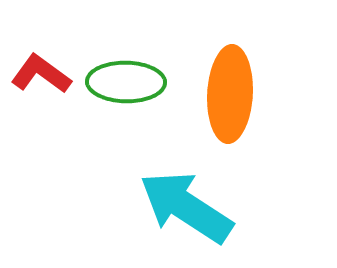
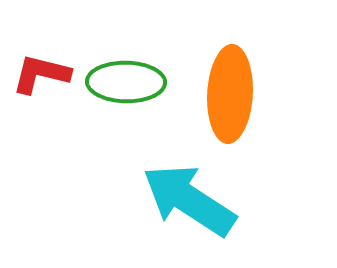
red L-shape: rotated 22 degrees counterclockwise
cyan arrow: moved 3 px right, 7 px up
